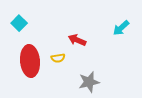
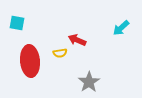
cyan square: moved 2 px left; rotated 35 degrees counterclockwise
yellow semicircle: moved 2 px right, 5 px up
gray star: rotated 20 degrees counterclockwise
